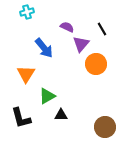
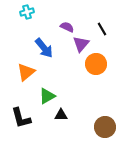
orange triangle: moved 2 px up; rotated 18 degrees clockwise
